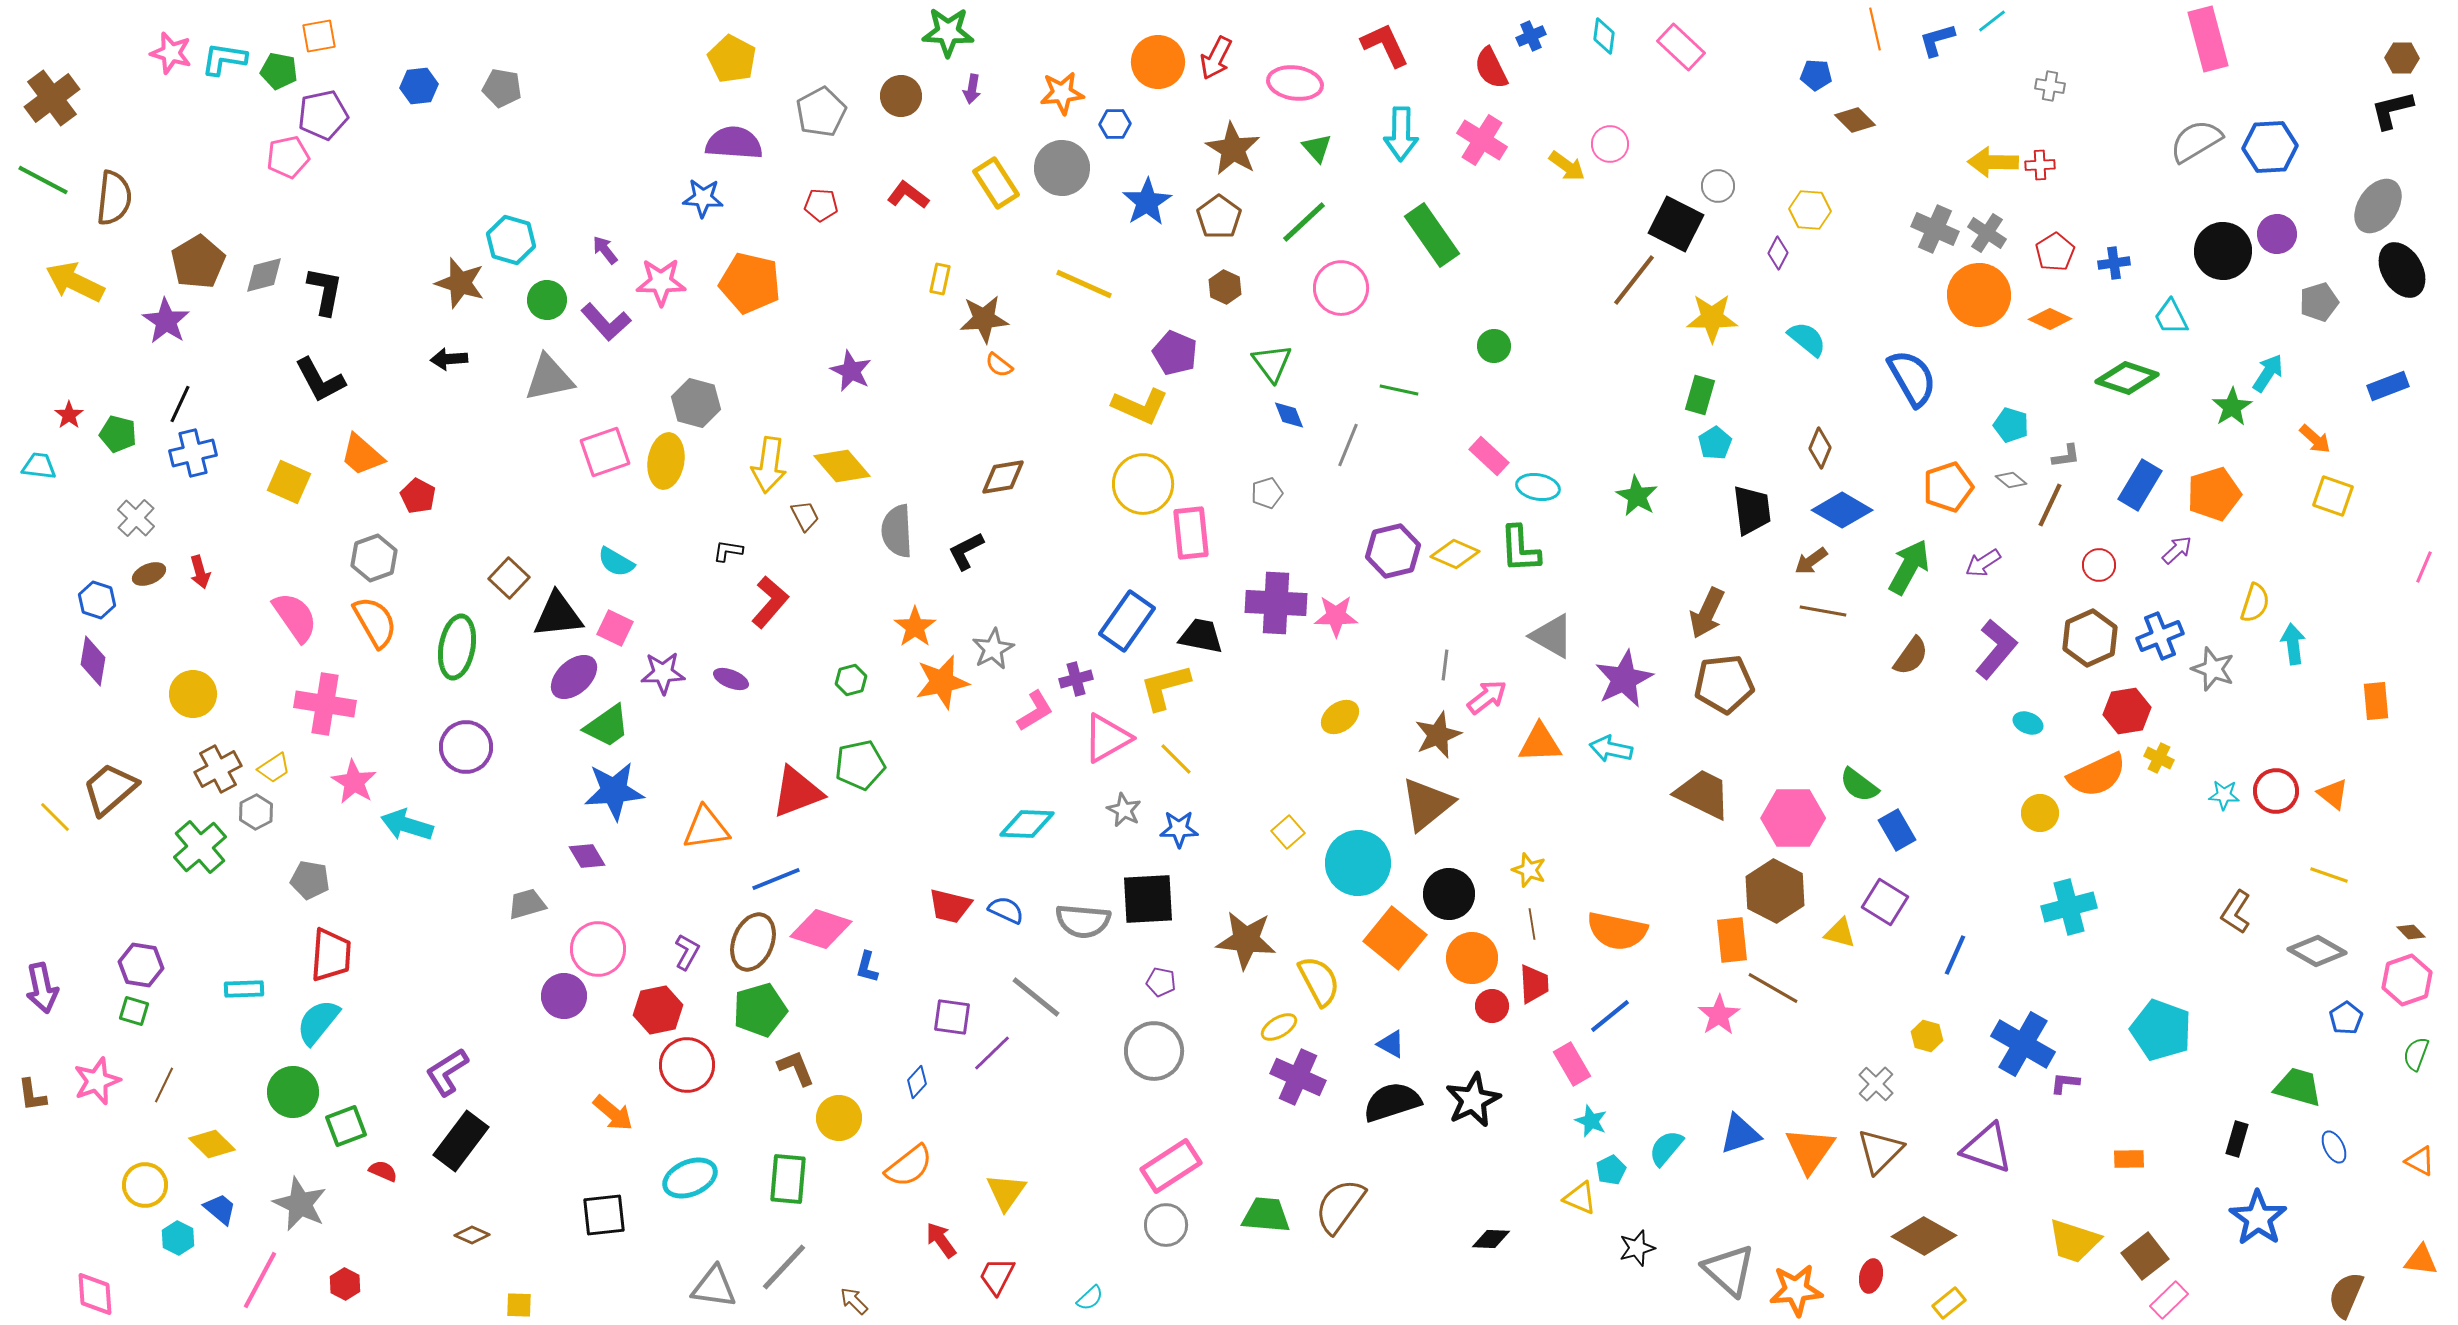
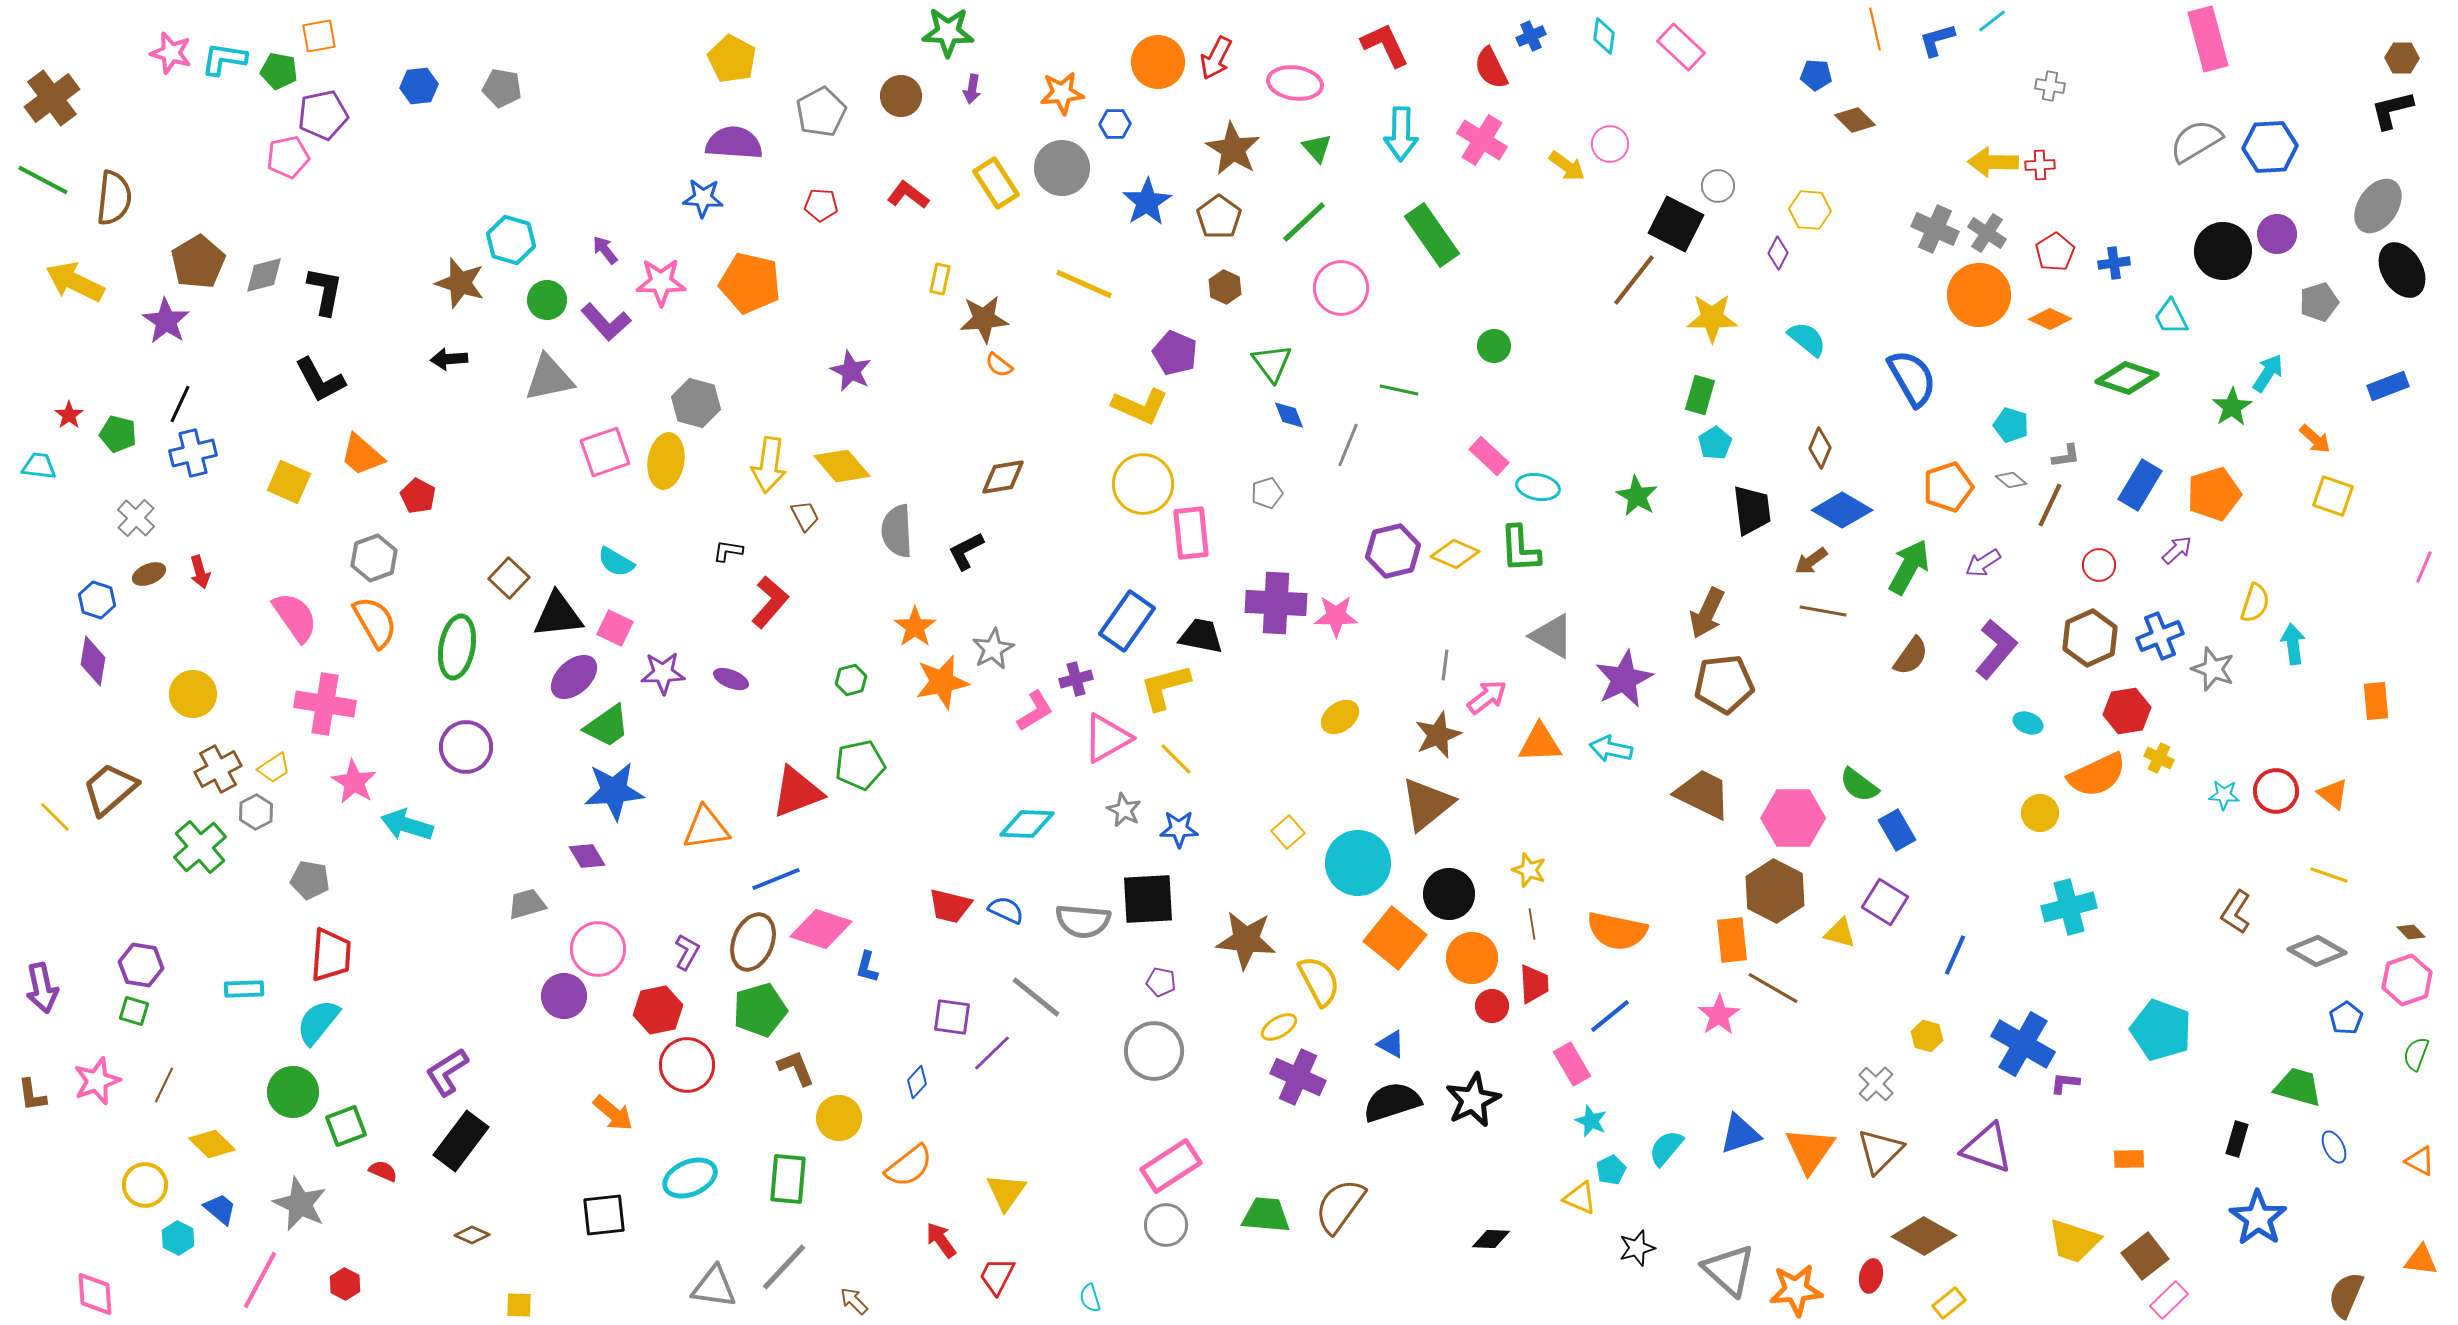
cyan semicircle at (1090, 1298): rotated 116 degrees clockwise
